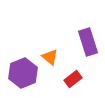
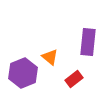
purple rectangle: rotated 24 degrees clockwise
red rectangle: moved 1 px right
